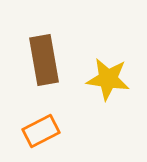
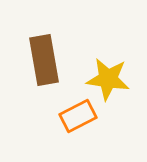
orange rectangle: moved 37 px right, 15 px up
